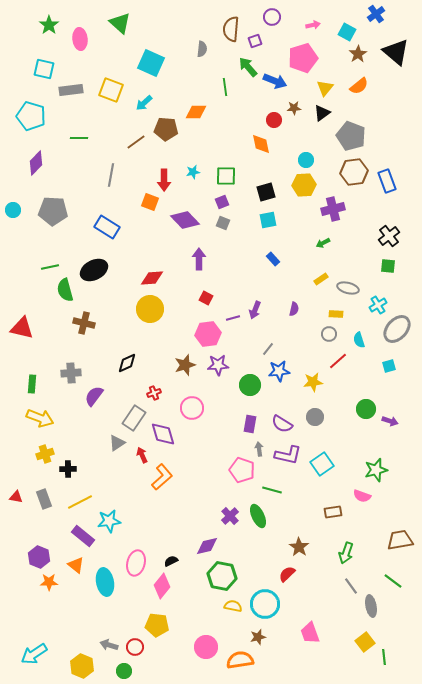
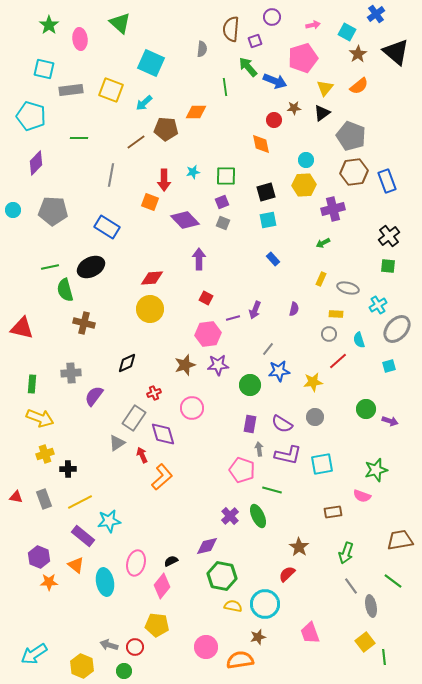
black ellipse at (94, 270): moved 3 px left, 3 px up
yellow rectangle at (321, 279): rotated 32 degrees counterclockwise
cyan square at (322, 464): rotated 25 degrees clockwise
